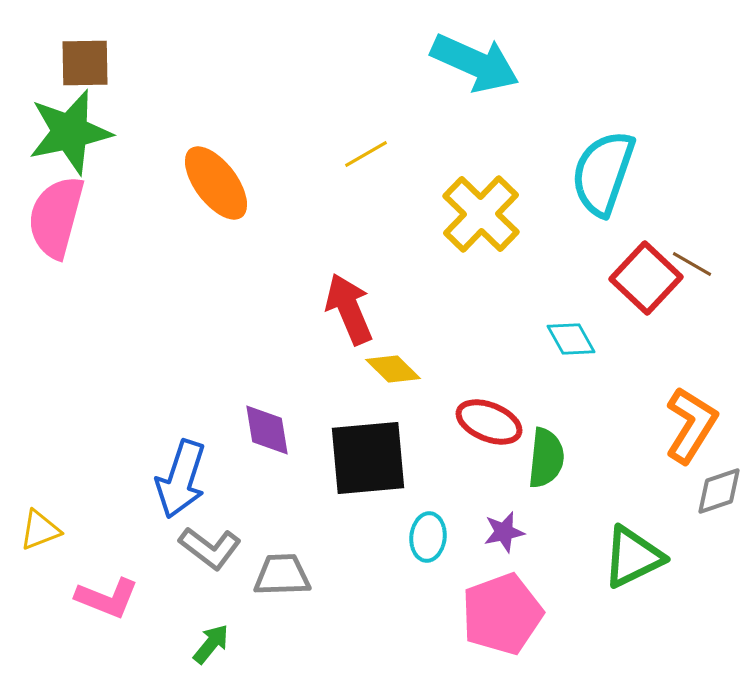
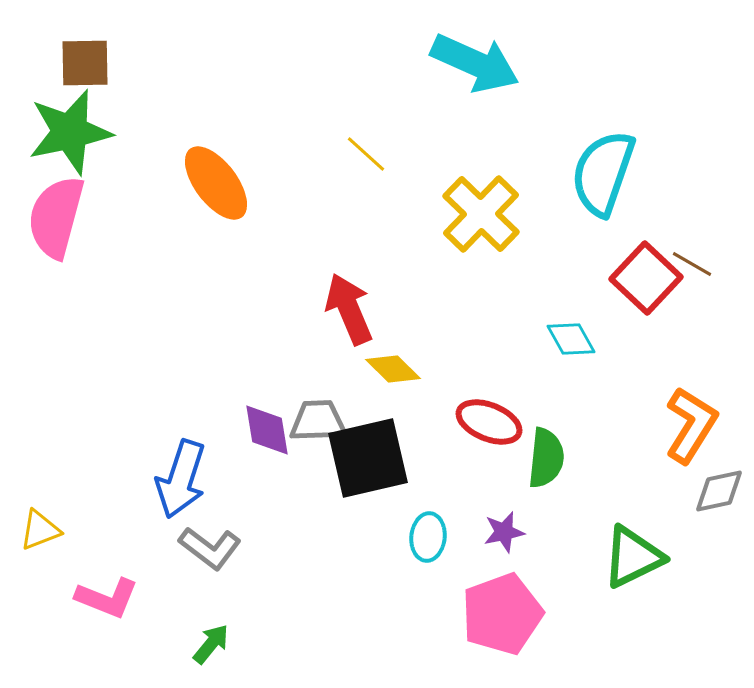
yellow line: rotated 72 degrees clockwise
black square: rotated 8 degrees counterclockwise
gray diamond: rotated 6 degrees clockwise
gray trapezoid: moved 36 px right, 154 px up
